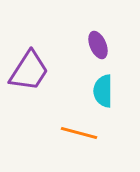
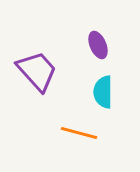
purple trapezoid: moved 8 px right; rotated 75 degrees counterclockwise
cyan semicircle: moved 1 px down
